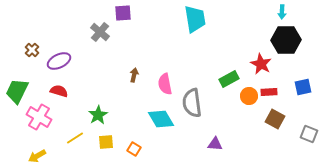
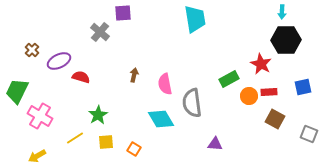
red semicircle: moved 22 px right, 14 px up
pink cross: moved 1 px right, 1 px up
